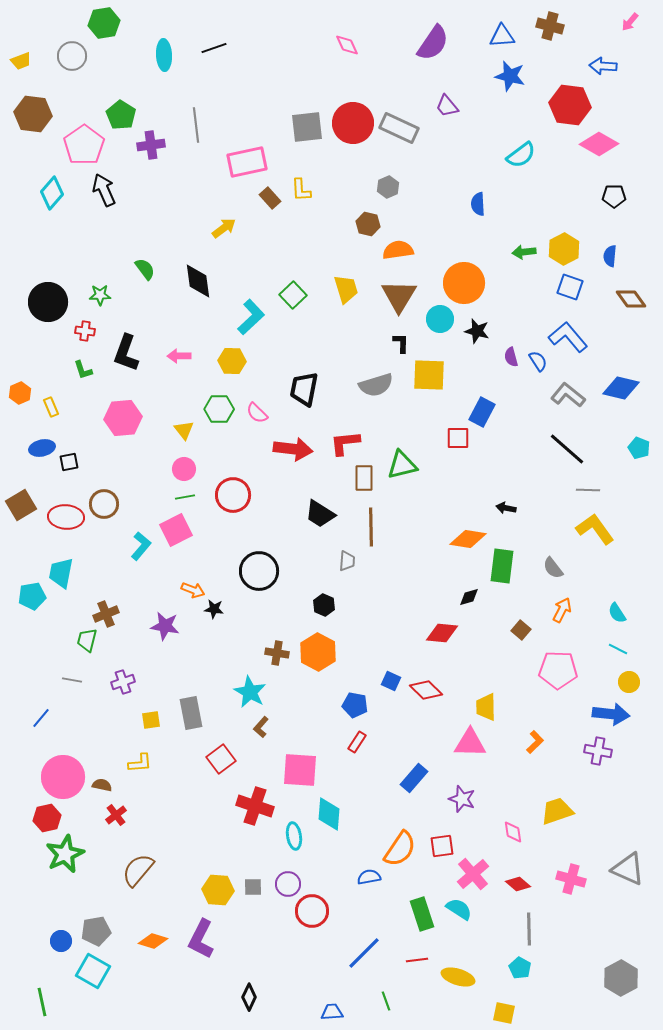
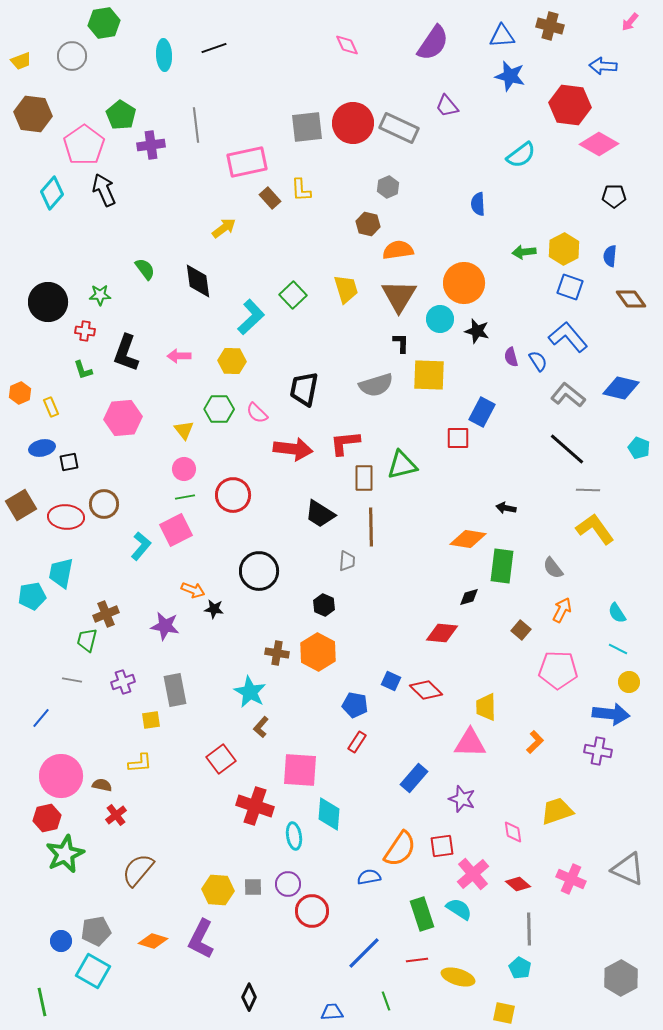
gray rectangle at (191, 713): moved 16 px left, 23 px up
pink circle at (63, 777): moved 2 px left, 1 px up
pink cross at (571, 879): rotated 8 degrees clockwise
